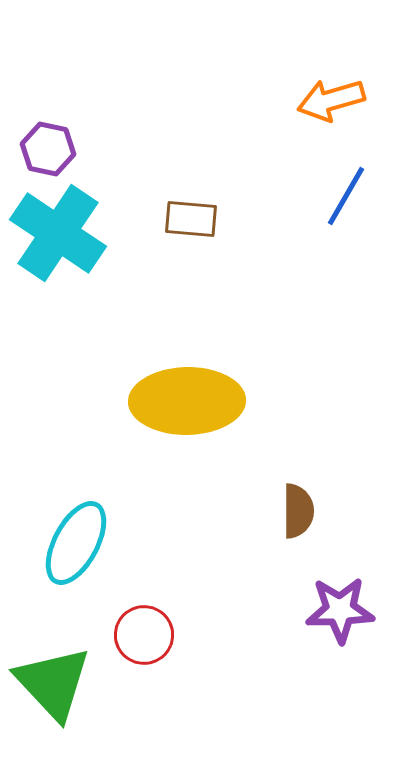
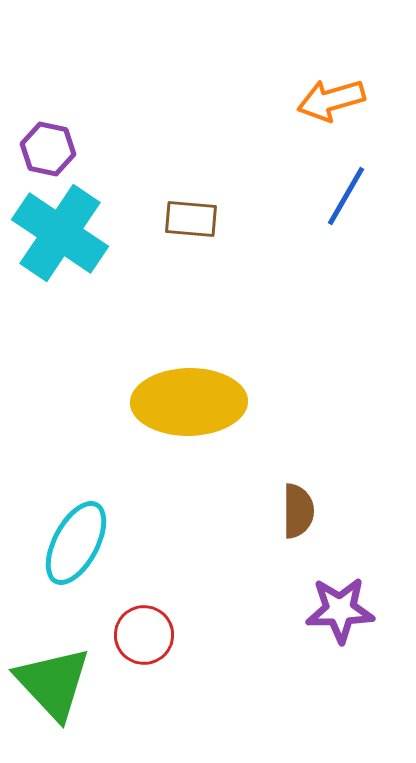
cyan cross: moved 2 px right
yellow ellipse: moved 2 px right, 1 px down
